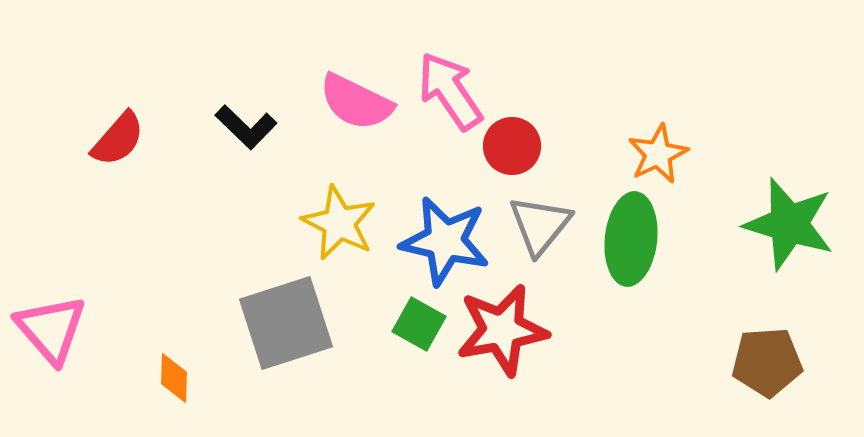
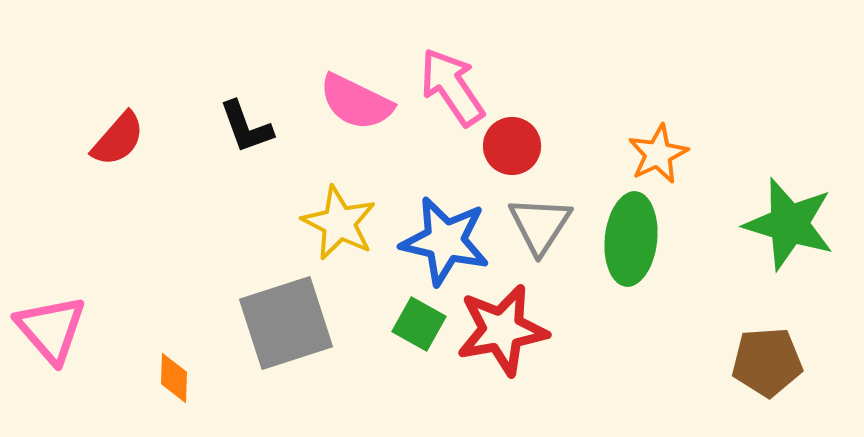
pink arrow: moved 2 px right, 4 px up
black L-shape: rotated 26 degrees clockwise
gray triangle: rotated 6 degrees counterclockwise
